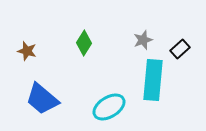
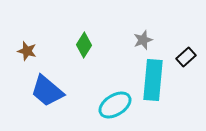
green diamond: moved 2 px down
black rectangle: moved 6 px right, 8 px down
blue trapezoid: moved 5 px right, 8 px up
cyan ellipse: moved 6 px right, 2 px up
